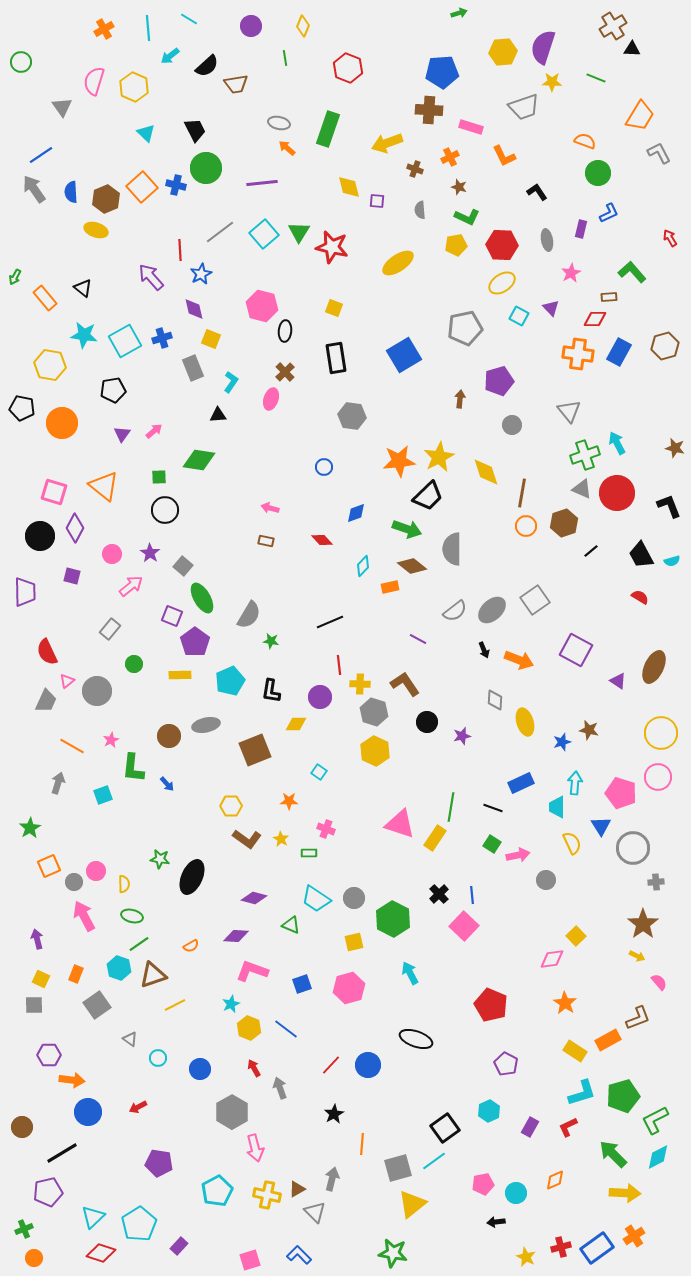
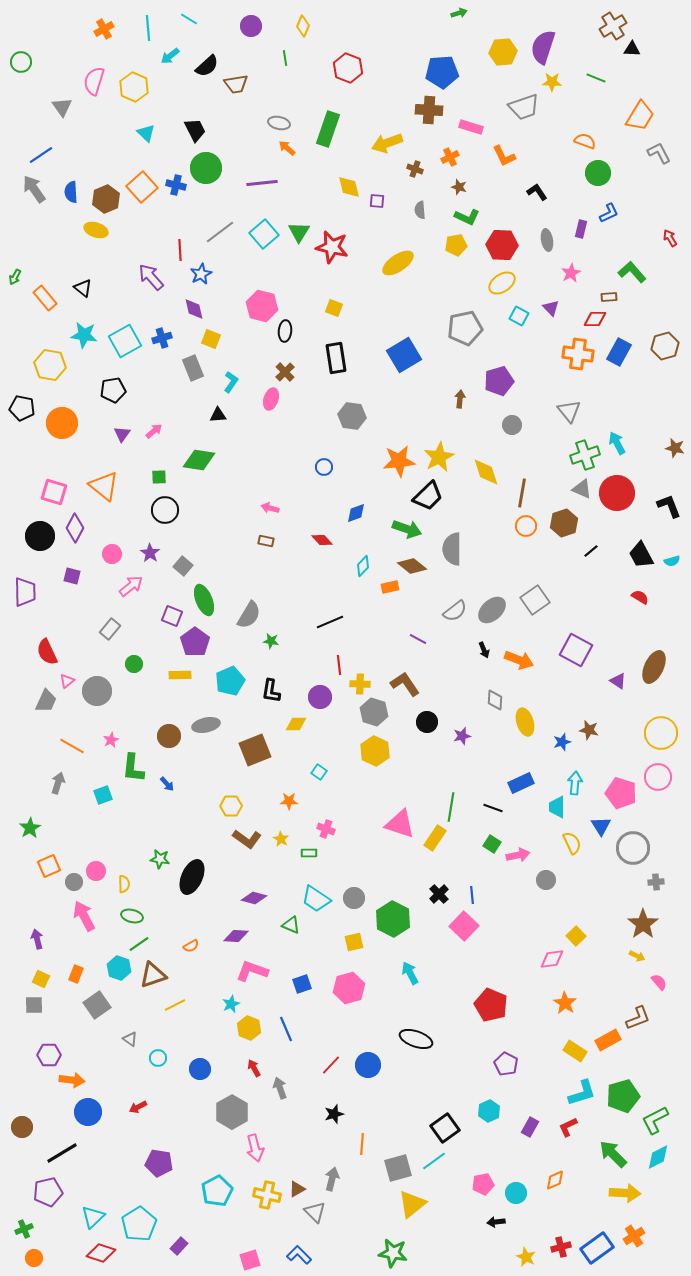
green ellipse at (202, 598): moved 2 px right, 2 px down; rotated 8 degrees clockwise
blue line at (286, 1029): rotated 30 degrees clockwise
black star at (334, 1114): rotated 12 degrees clockwise
